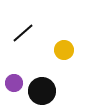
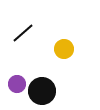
yellow circle: moved 1 px up
purple circle: moved 3 px right, 1 px down
